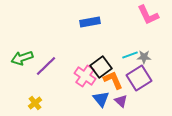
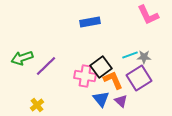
pink cross: rotated 25 degrees counterclockwise
yellow cross: moved 2 px right, 2 px down
